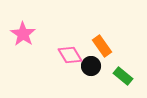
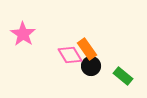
orange rectangle: moved 15 px left, 3 px down
